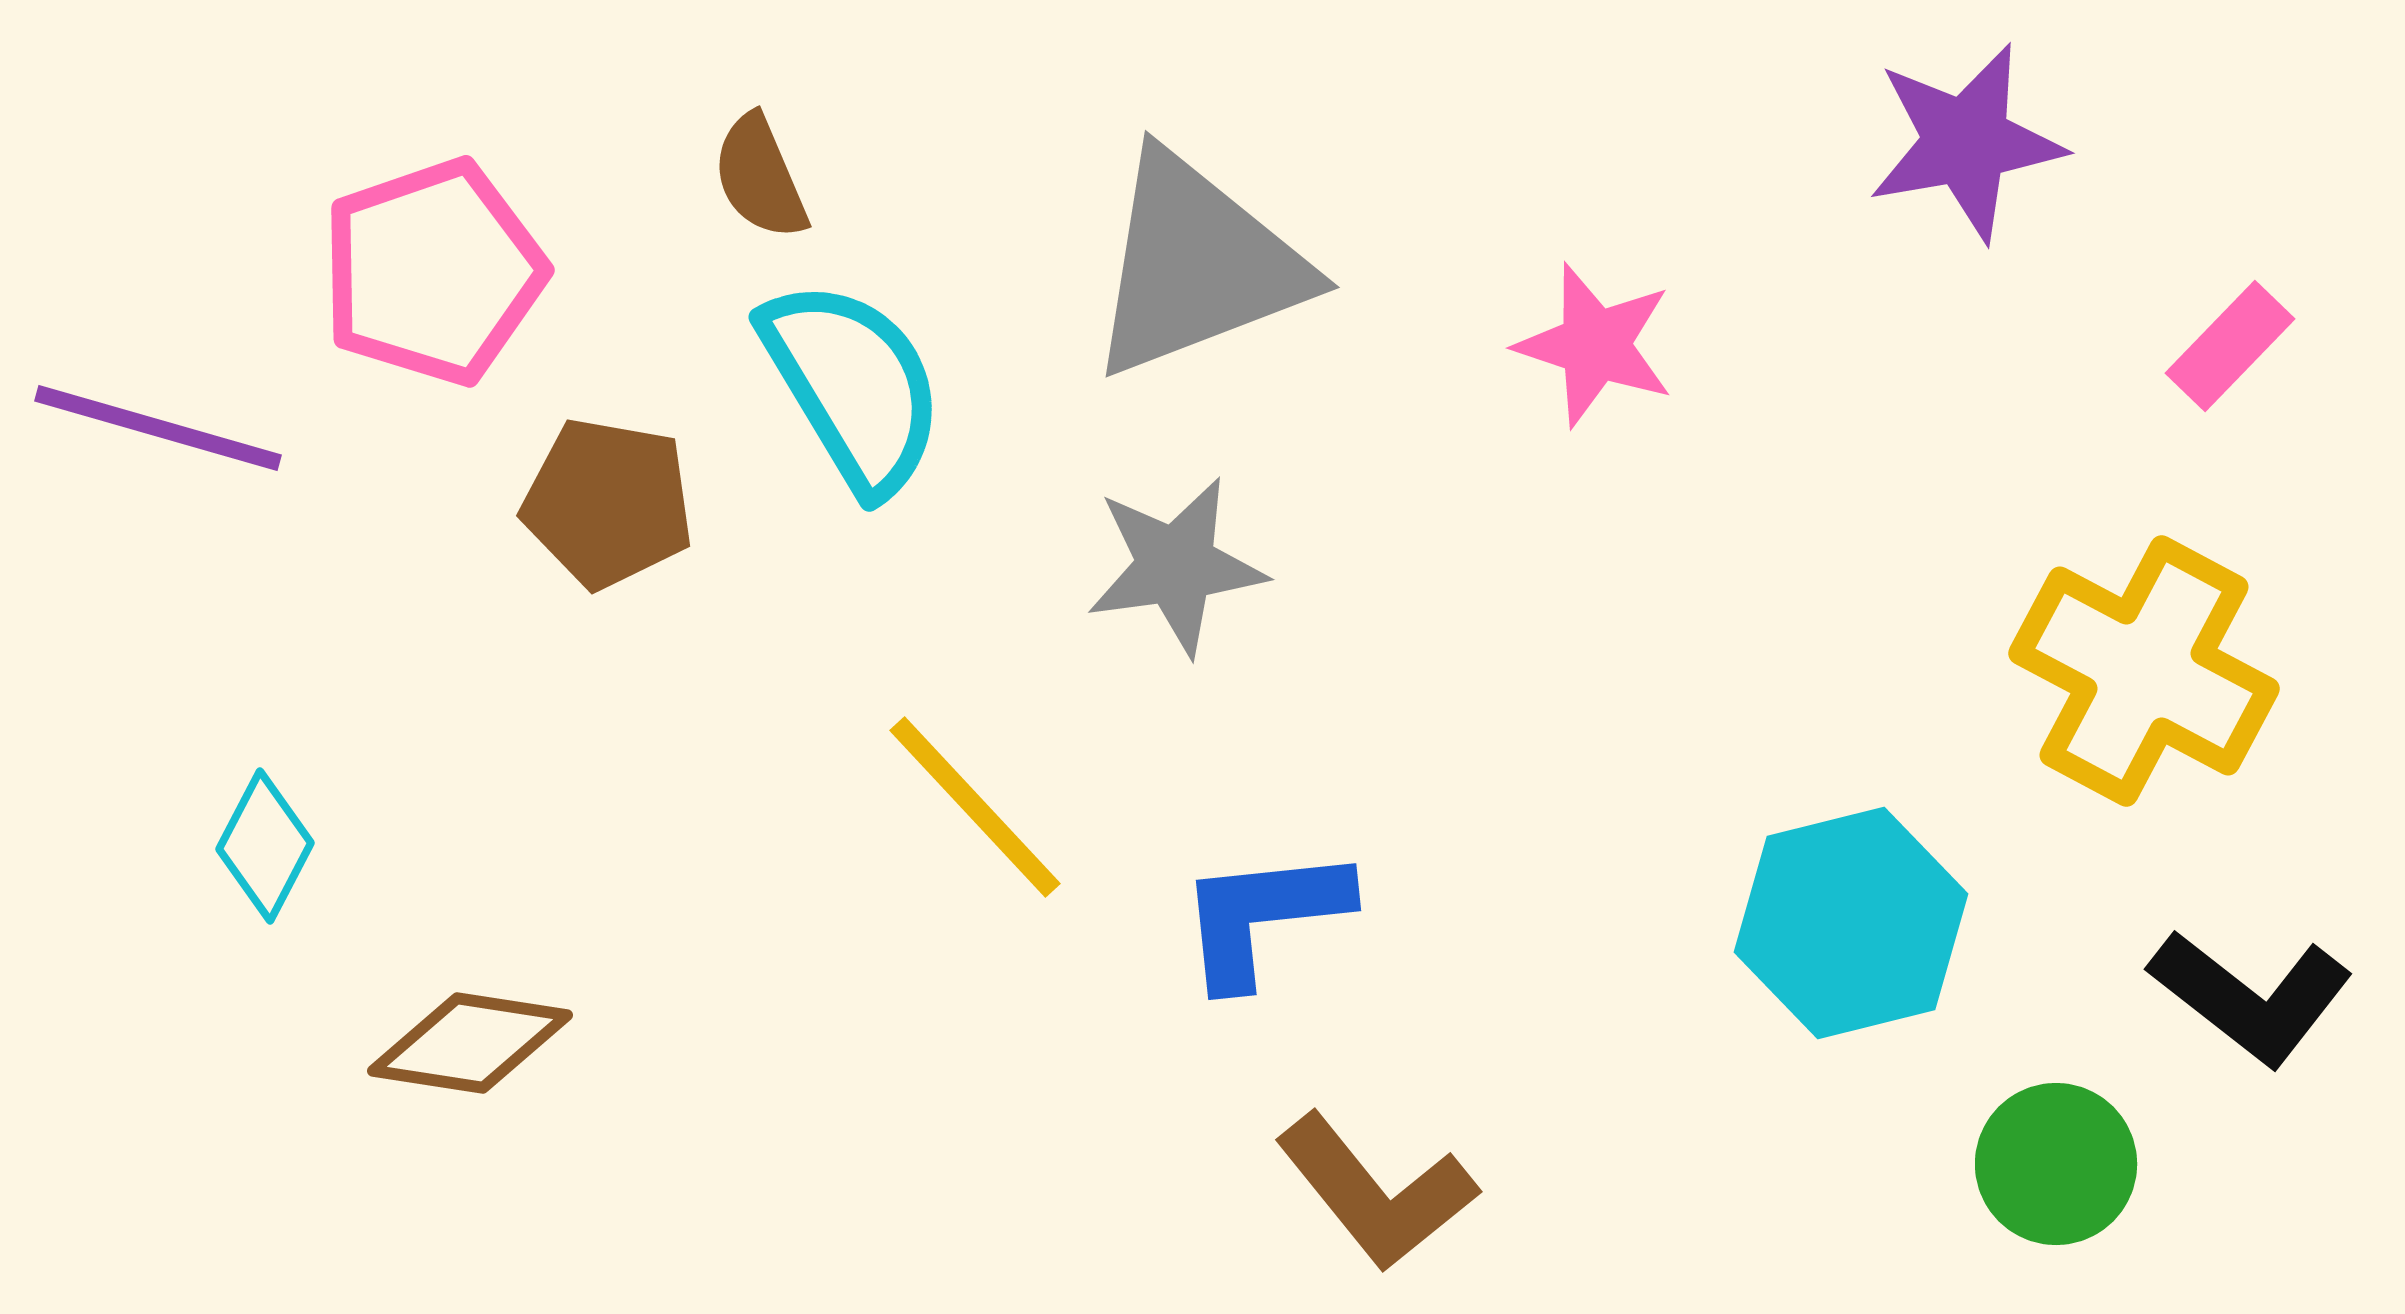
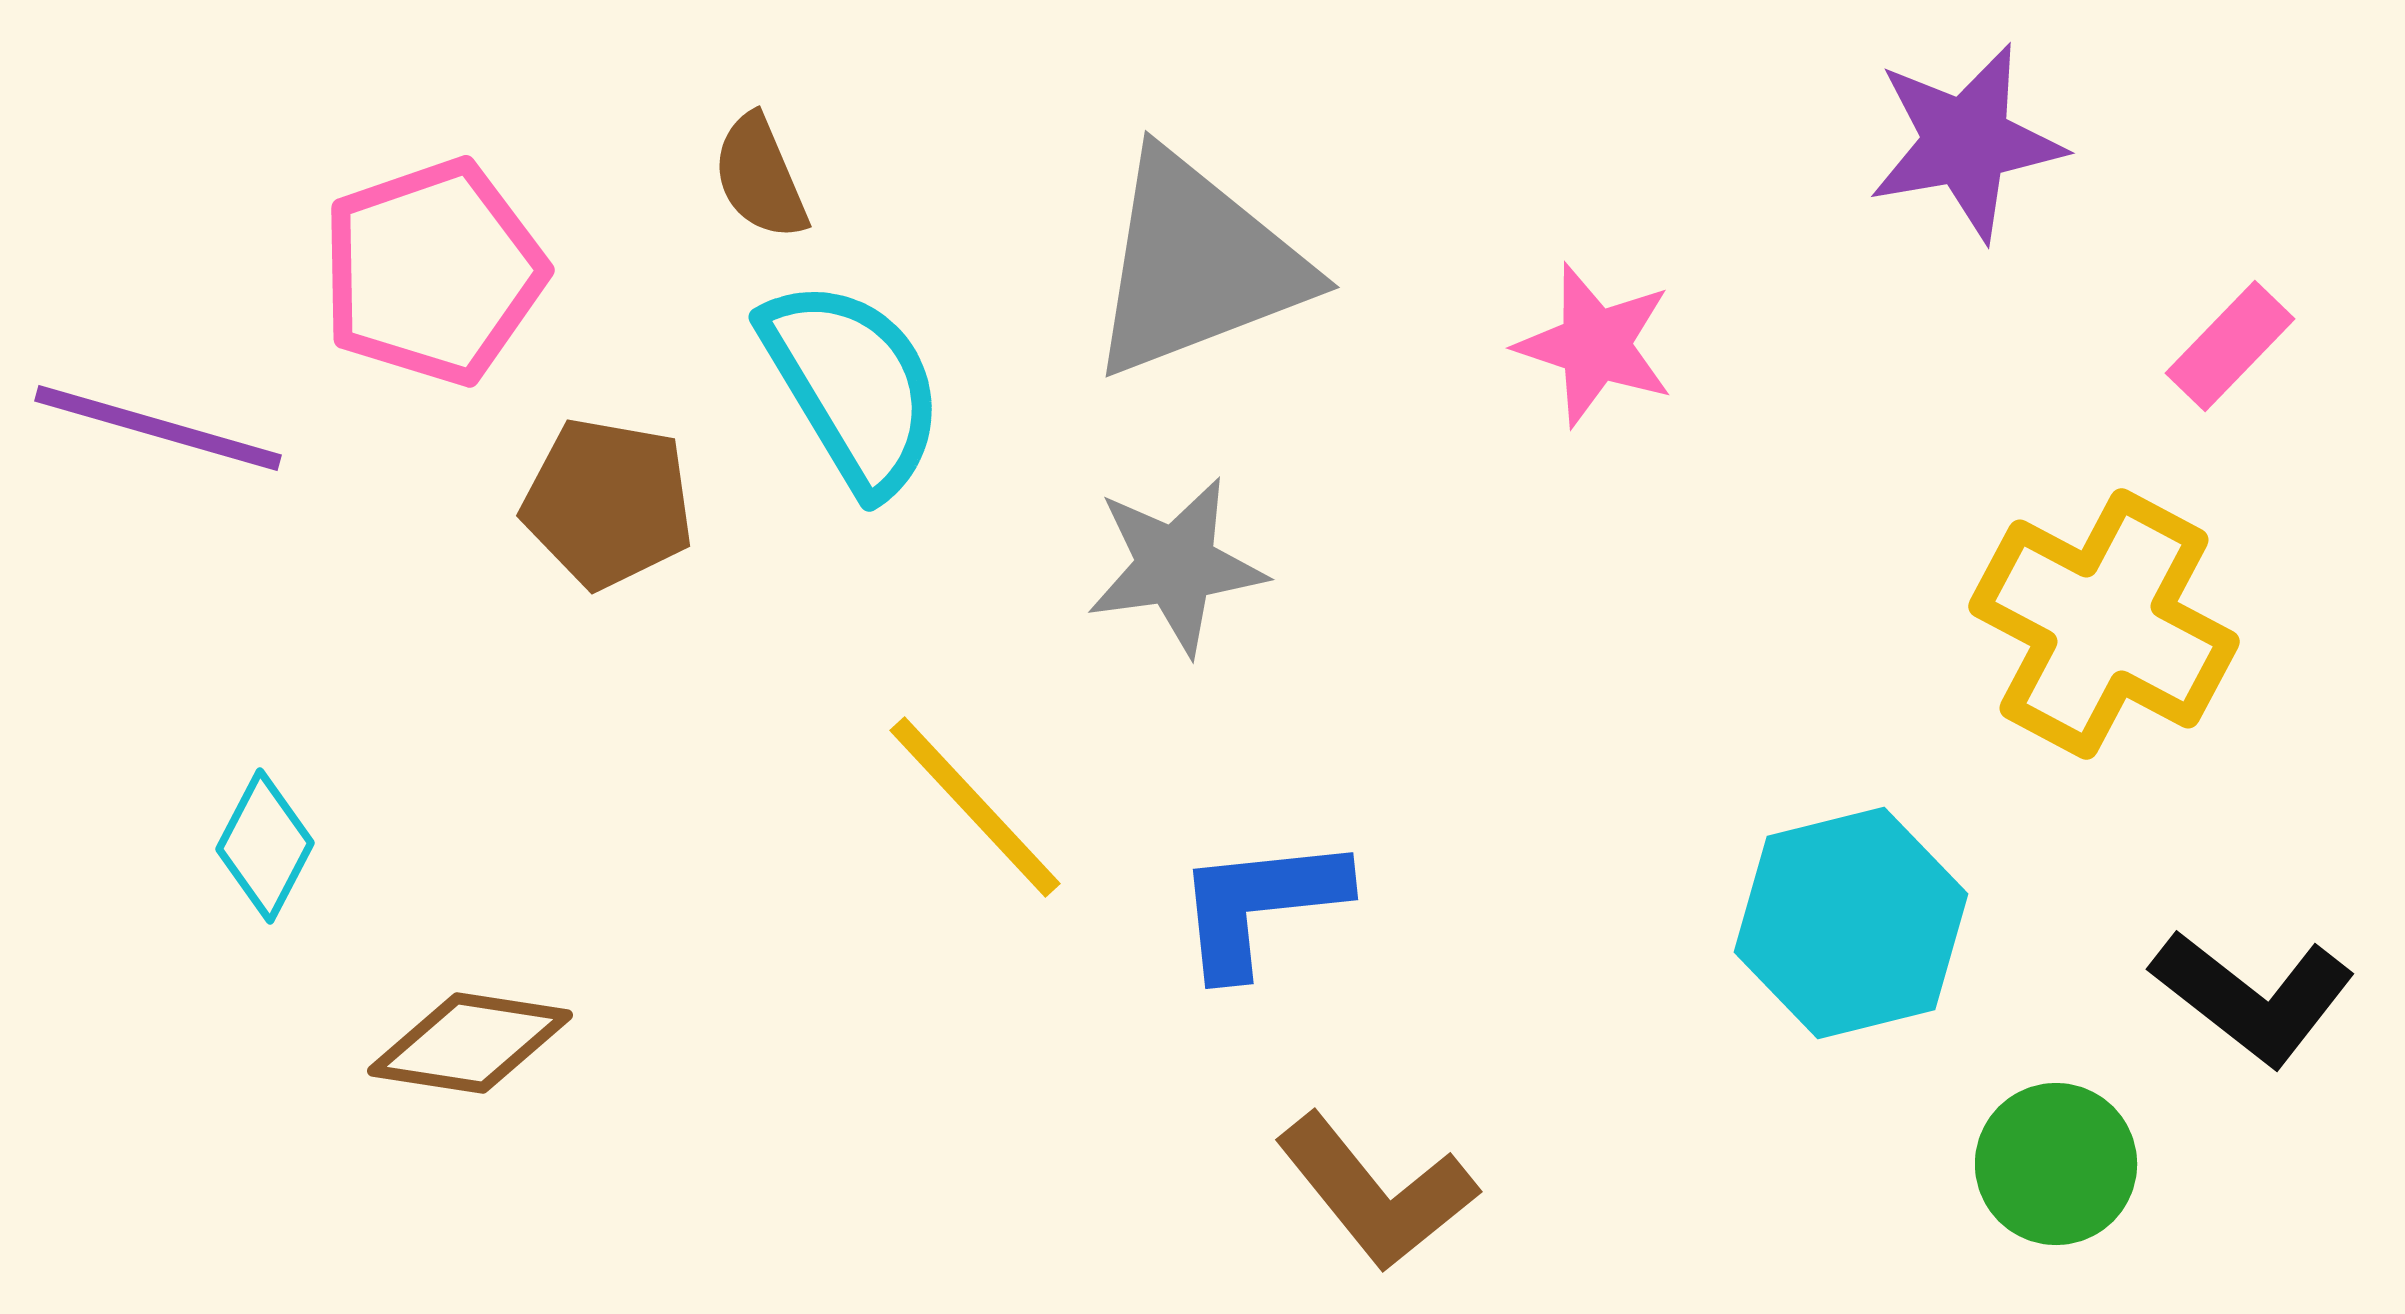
yellow cross: moved 40 px left, 47 px up
blue L-shape: moved 3 px left, 11 px up
black L-shape: moved 2 px right
